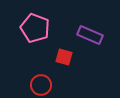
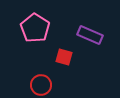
pink pentagon: rotated 12 degrees clockwise
